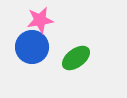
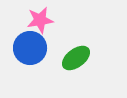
blue circle: moved 2 px left, 1 px down
